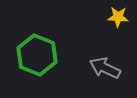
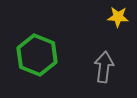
gray arrow: moved 1 px left, 1 px up; rotated 72 degrees clockwise
